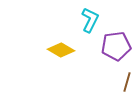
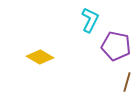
purple pentagon: rotated 20 degrees clockwise
yellow diamond: moved 21 px left, 7 px down
